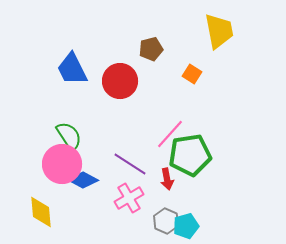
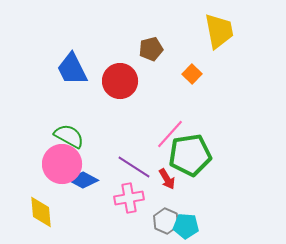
orange square: rotated 12 degrees clockwise
green semicircle: rotated 28 degrees counterclockwise
purple line: moved 4 px right, 3 px down
red arrow: rotated 20 degrees counterclockwise
pink cross: rotated 20 degrees clockwise
cyan pentagon: rotated 20 degrees clockwise
